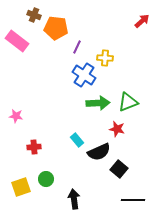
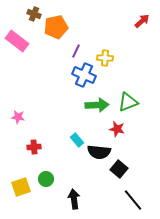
brown cross: moved 1 px up
orange pentagon: moved 1 px up; rotated 20 degrees counterclockwise
purple line: moved 1 px left, 4 px down
blue cross: rotated 10 degrees counterclockwise
green arrow: moved 1 px left, 2 px down
pink star: moved 2 px right, 1 px down
black semicircle: rotated 30 degrees clockwise
black line: rotated 50 degrees clockwise
